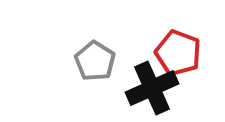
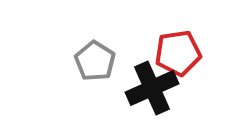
red pentagon: rotated 30 degrees counterclockwise
